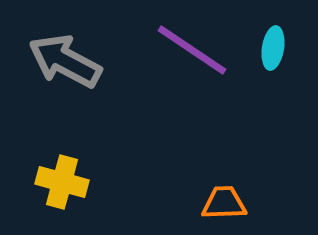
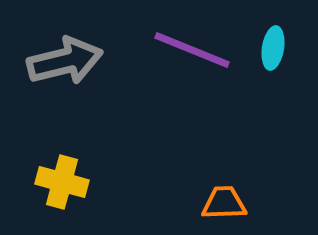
purple line: rotated 12 degrees counterclockwise
gray arrow: rotated 138 degrees clockwise
